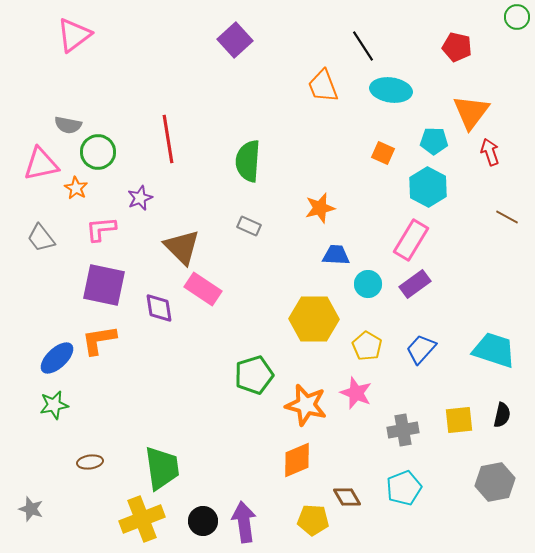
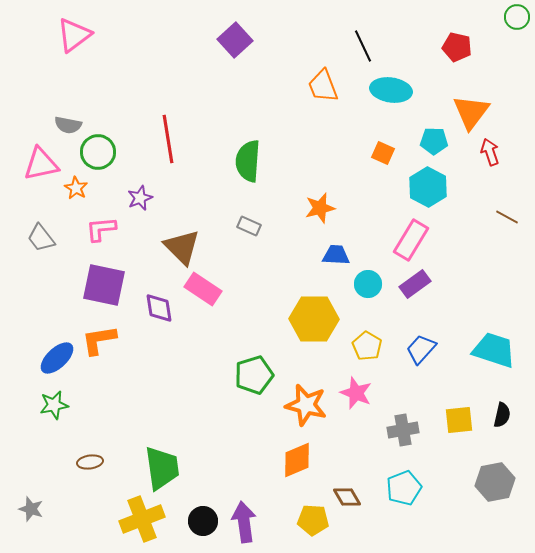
black line at (363, 46): rotated 8 degrees clockwise
